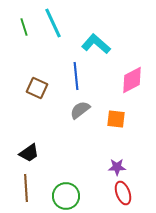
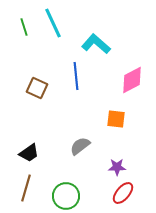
gray semicircle: moved 36 px down
brown line: rotated 20 degrees clockwise
red ellipse: rotated 60 degrees clockwise
